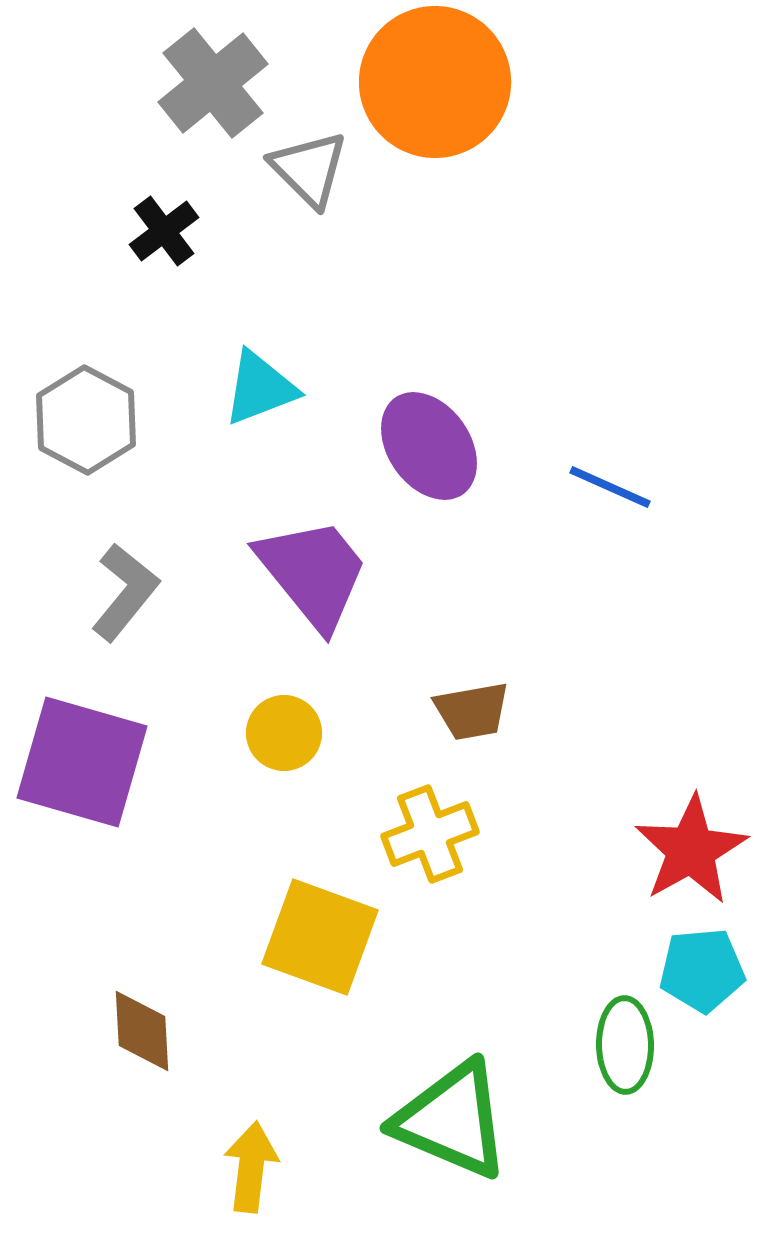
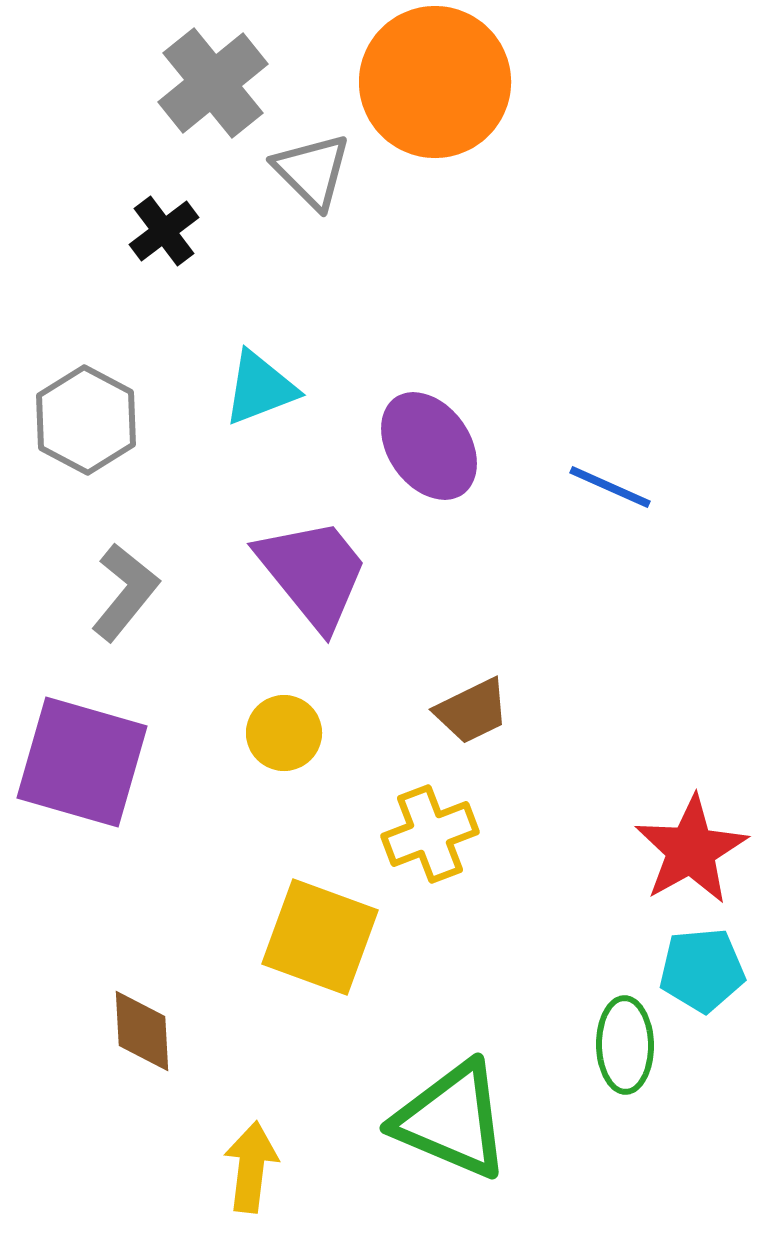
gray triangle: moved 3 px right, 2 px down
brown trapezoid: rotated 16 degrees counterclockwise
